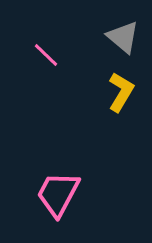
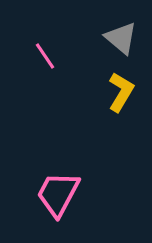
gray triangle: moved 2 px left, 1 px down
pink line: moved 1 px left, 1 px down; rotated 12 degrees clockwise
